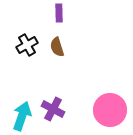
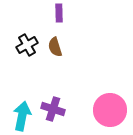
brown semicircle: moved 2 px left
purple cross: rotated 10 degrees counterclockwise
cyan arrow: rotated 8 degrees counterclockwise
